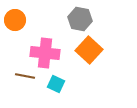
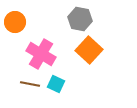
orange circle: moved 2 px down
pink cross: moved 4 px left, 1 px down; rotated 24 degrees clockwise
brown line: moved 5 px right, 8 px down
